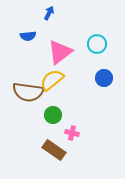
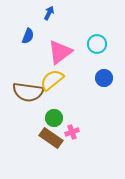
blue semicircle: rotated 63 degrees counterclockwise
green circle: moved 1 px right, 3 px down
pink cross: moved 1 px up; rotated 32 degrees counterclockwise
brown rectangle: moved 3 px left, 12 px up
